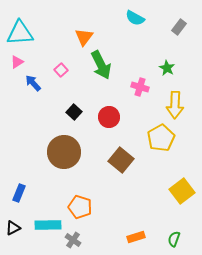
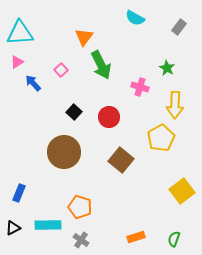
gray cross: moved 8 px right
